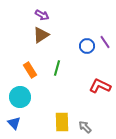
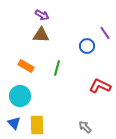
brown triangle: rotated 36 degrees clockwise
purple line: moved 9 px up
orange rectangle: moved 4 px left, 4 px up; rotated 28 degrees counterclockwise
cyan circle: moved 1 px up
yellow rectangle: moved 25 px left, 3 px down
